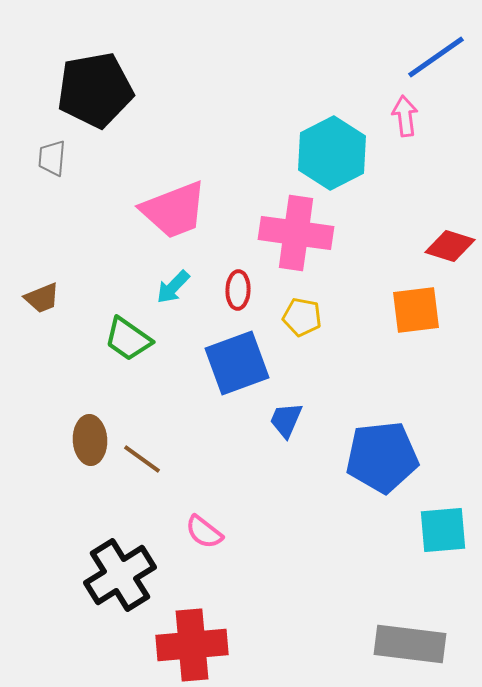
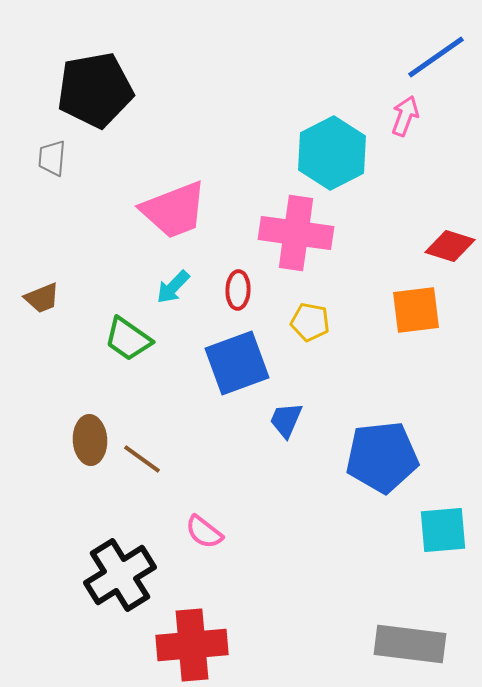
pink arrow: rotated 27 degrees clockwise
yellow pentagon: moved 8 px right, 5 px down
